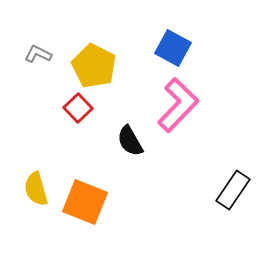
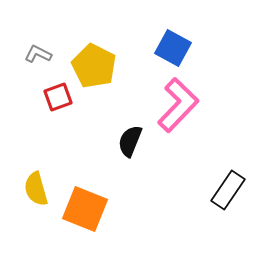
red square: moved 20 px left, 11 px up; rotated 24 degrees clockwise
black semicircle: rotated 52 degrees clockwise
black rectangle: moved 5 px left
orange square: moved 7 px down
